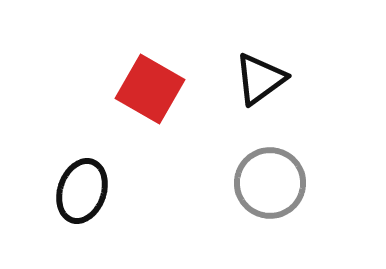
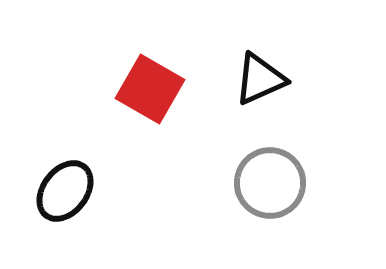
black triangle: rotated 12 degrees clockwise
black ellipse: moved 17 px left; rotated 18 degrees clockwise
